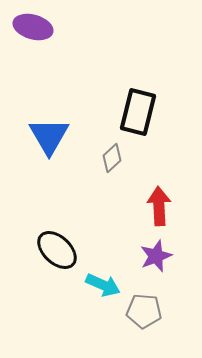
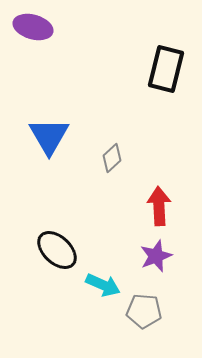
black rectangle: moved 28 px right, 43 px up
